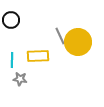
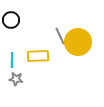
gray star: moved 4 px left
